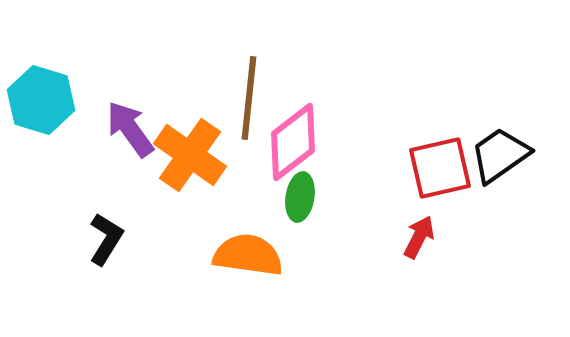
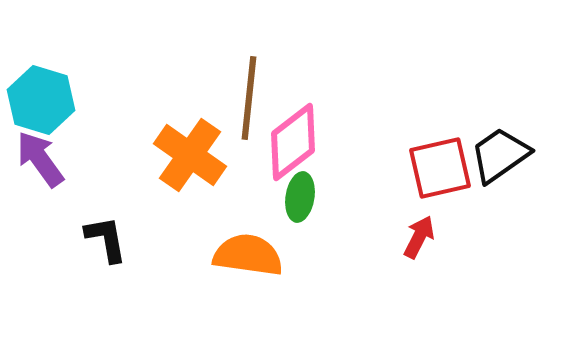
purple arrow: moved 90 px left, 30 px down
black L-shape: rotated 42 degrees counterclockwise
